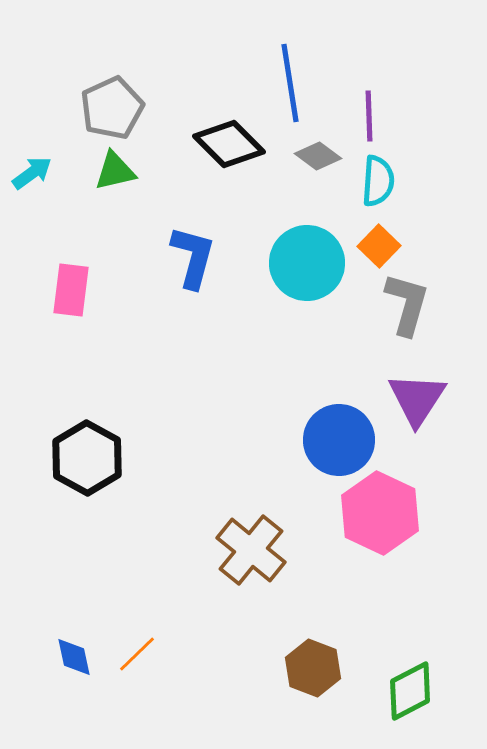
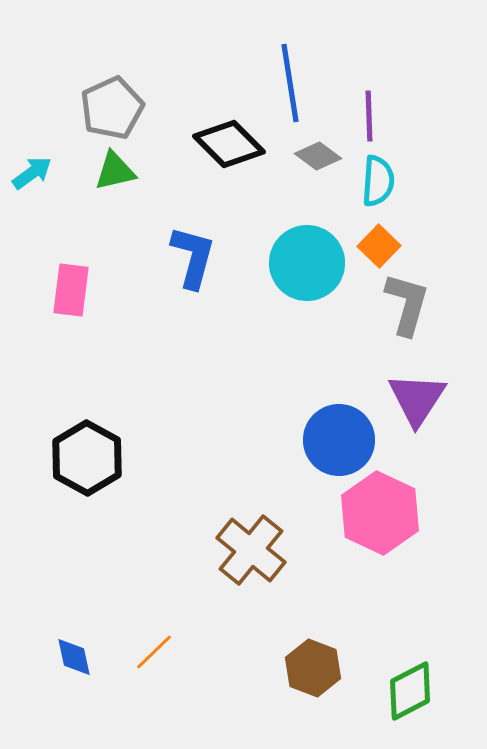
orange line: moved 17 px right, 2 px up
